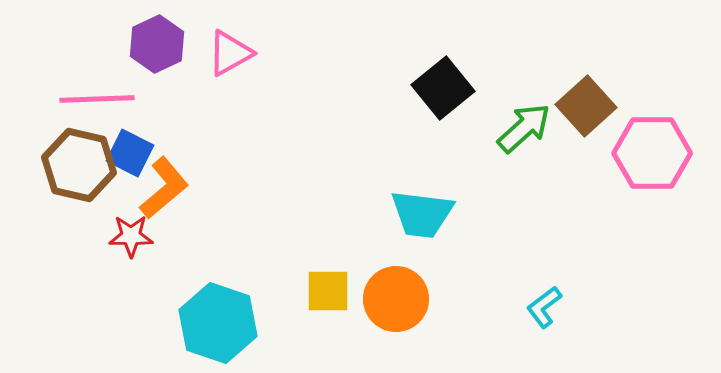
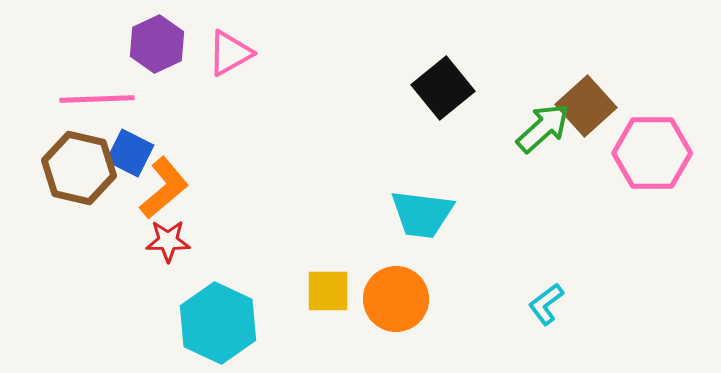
green arrow: moved 19 px right
brown hexagon: moved 3 px down
red star: moved 37 px right, 5 px down
cyan L-shape: moved 2 px right, 3 px up
cyan hexagon: rotated 6 degrees clockwise
